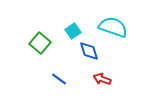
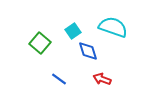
blue diamond: moved 1 px left
